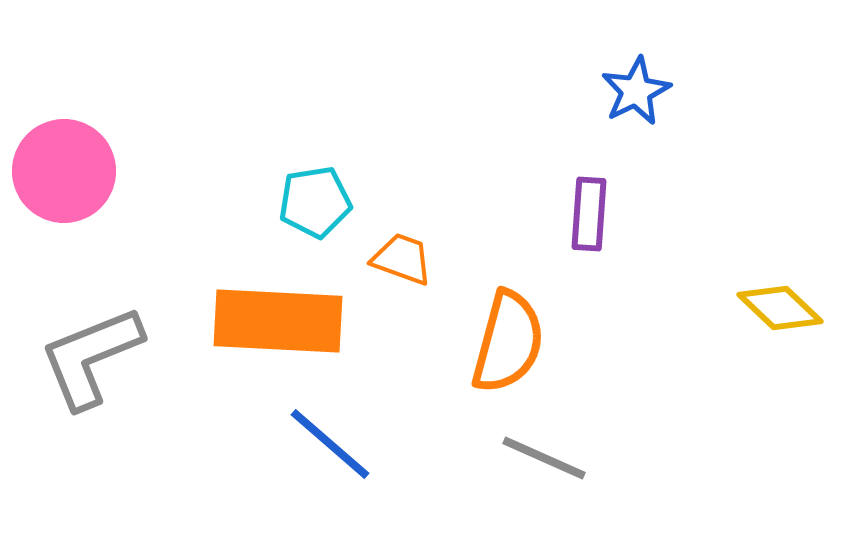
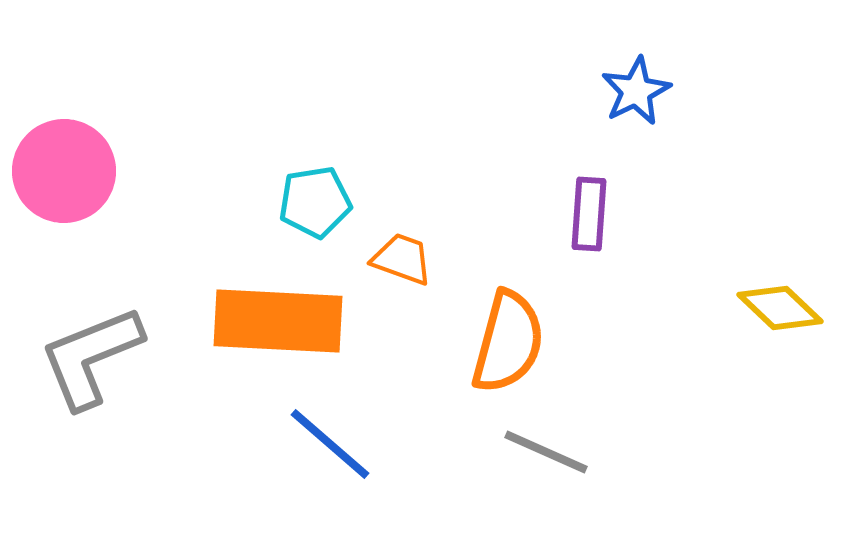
gray line: moved 2 px right, 6 px up
